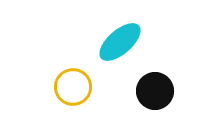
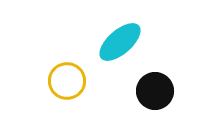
yellow circle: moved 6 px left, 6 px up
